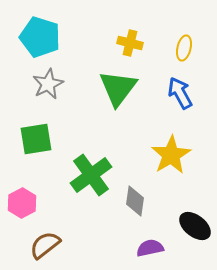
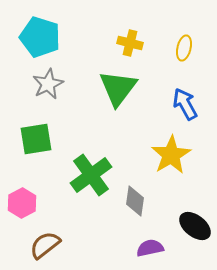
blue arrow: moved 5 px right, 11 px down
